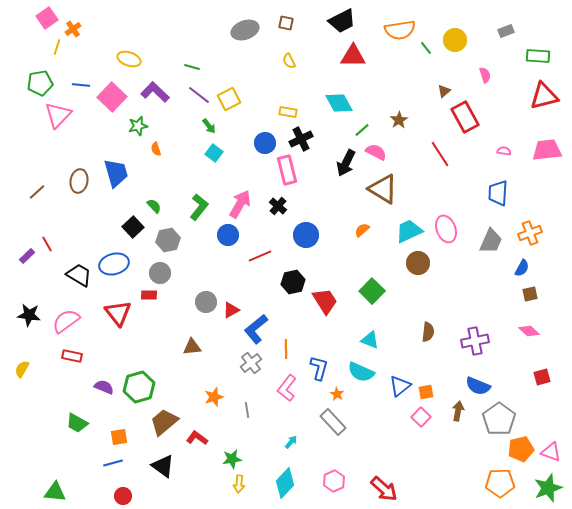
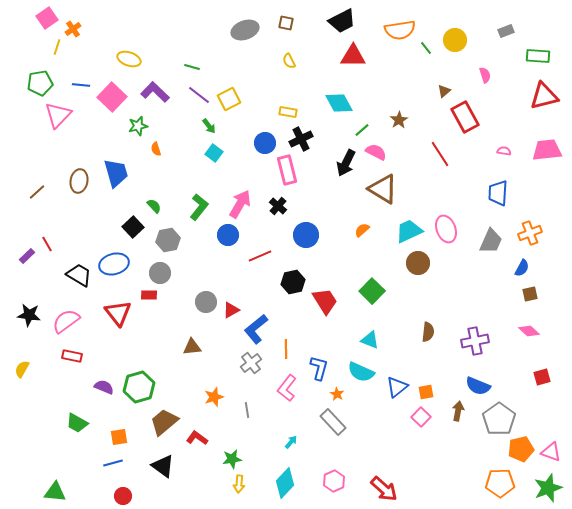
blue triangle at (400, 386): moved 3 px left, 1 px down
